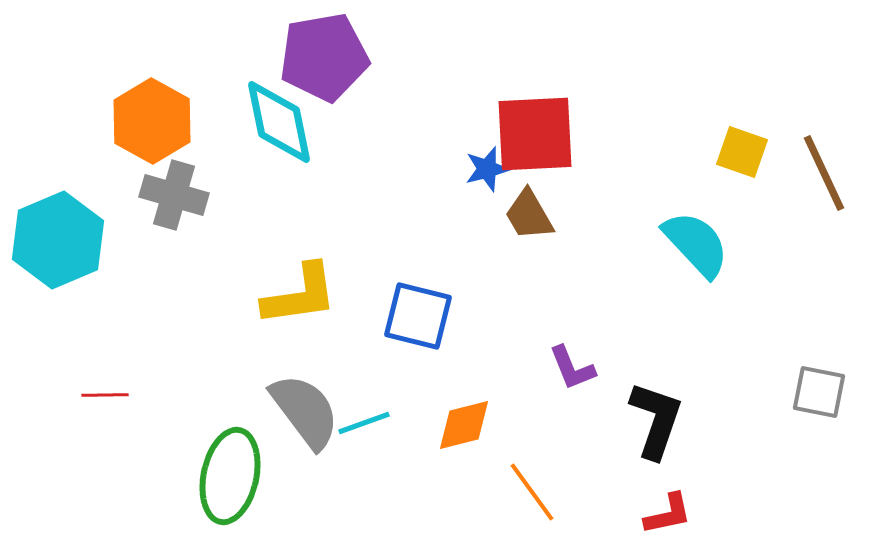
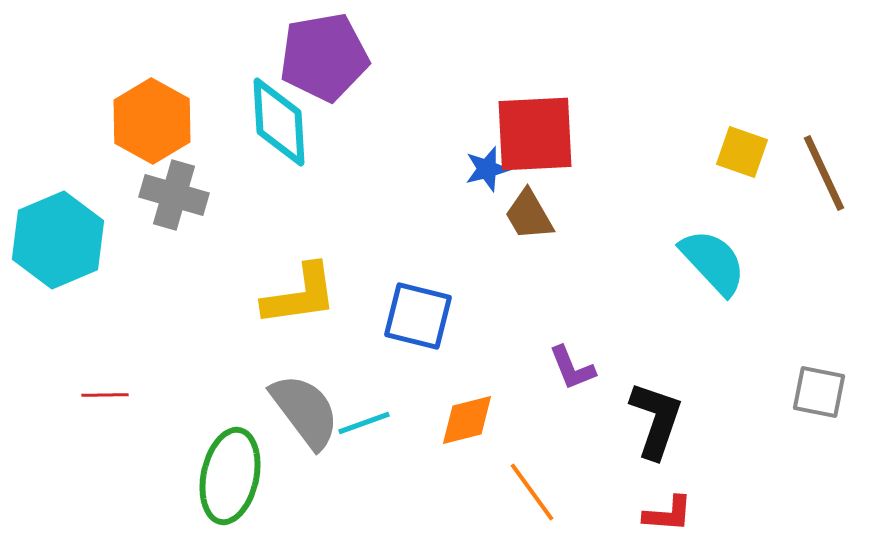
cyan diamond: rotated 8 degrees clockwise
cyan semicircle: moved 17 px right, 18 px down
orange diamond: moved 3 px right, 5 px up
red L-shape: rotated 16 degrees clockwise
